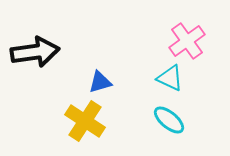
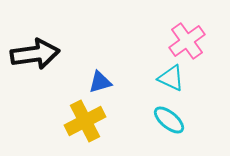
black arrow: moved 2 px down
cyan triangle: moved 1 px right
yellow cross: rotated 30 degrees clockwise
